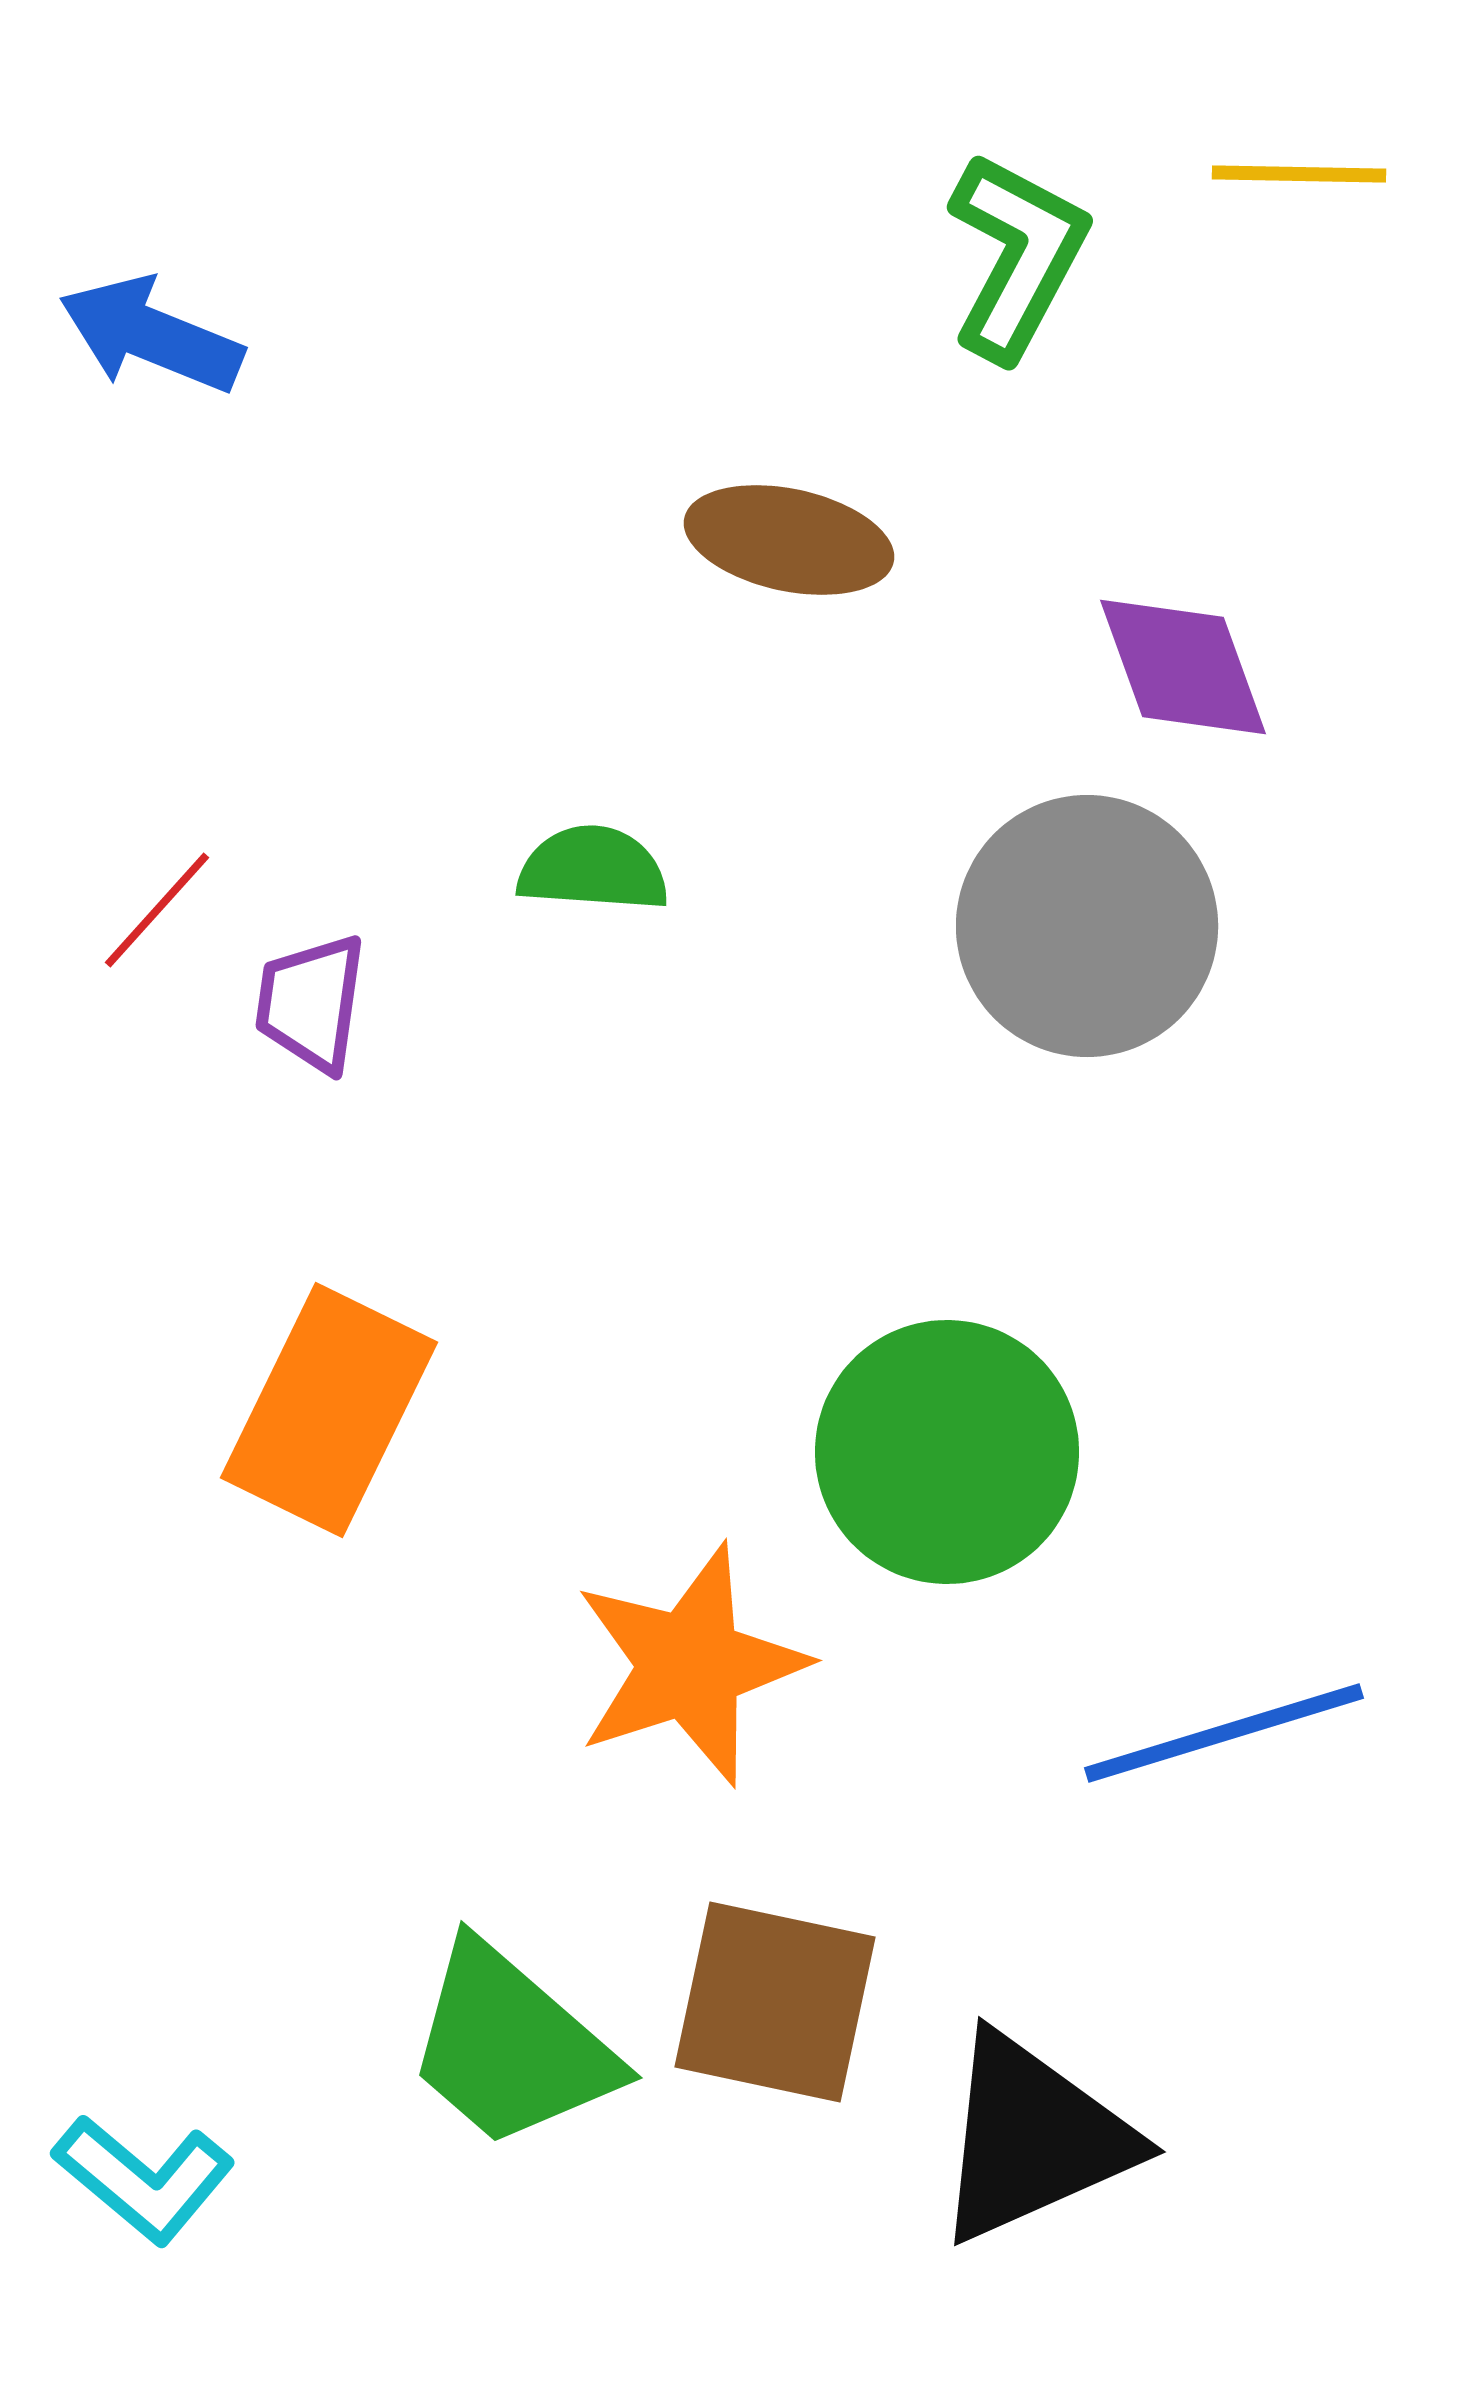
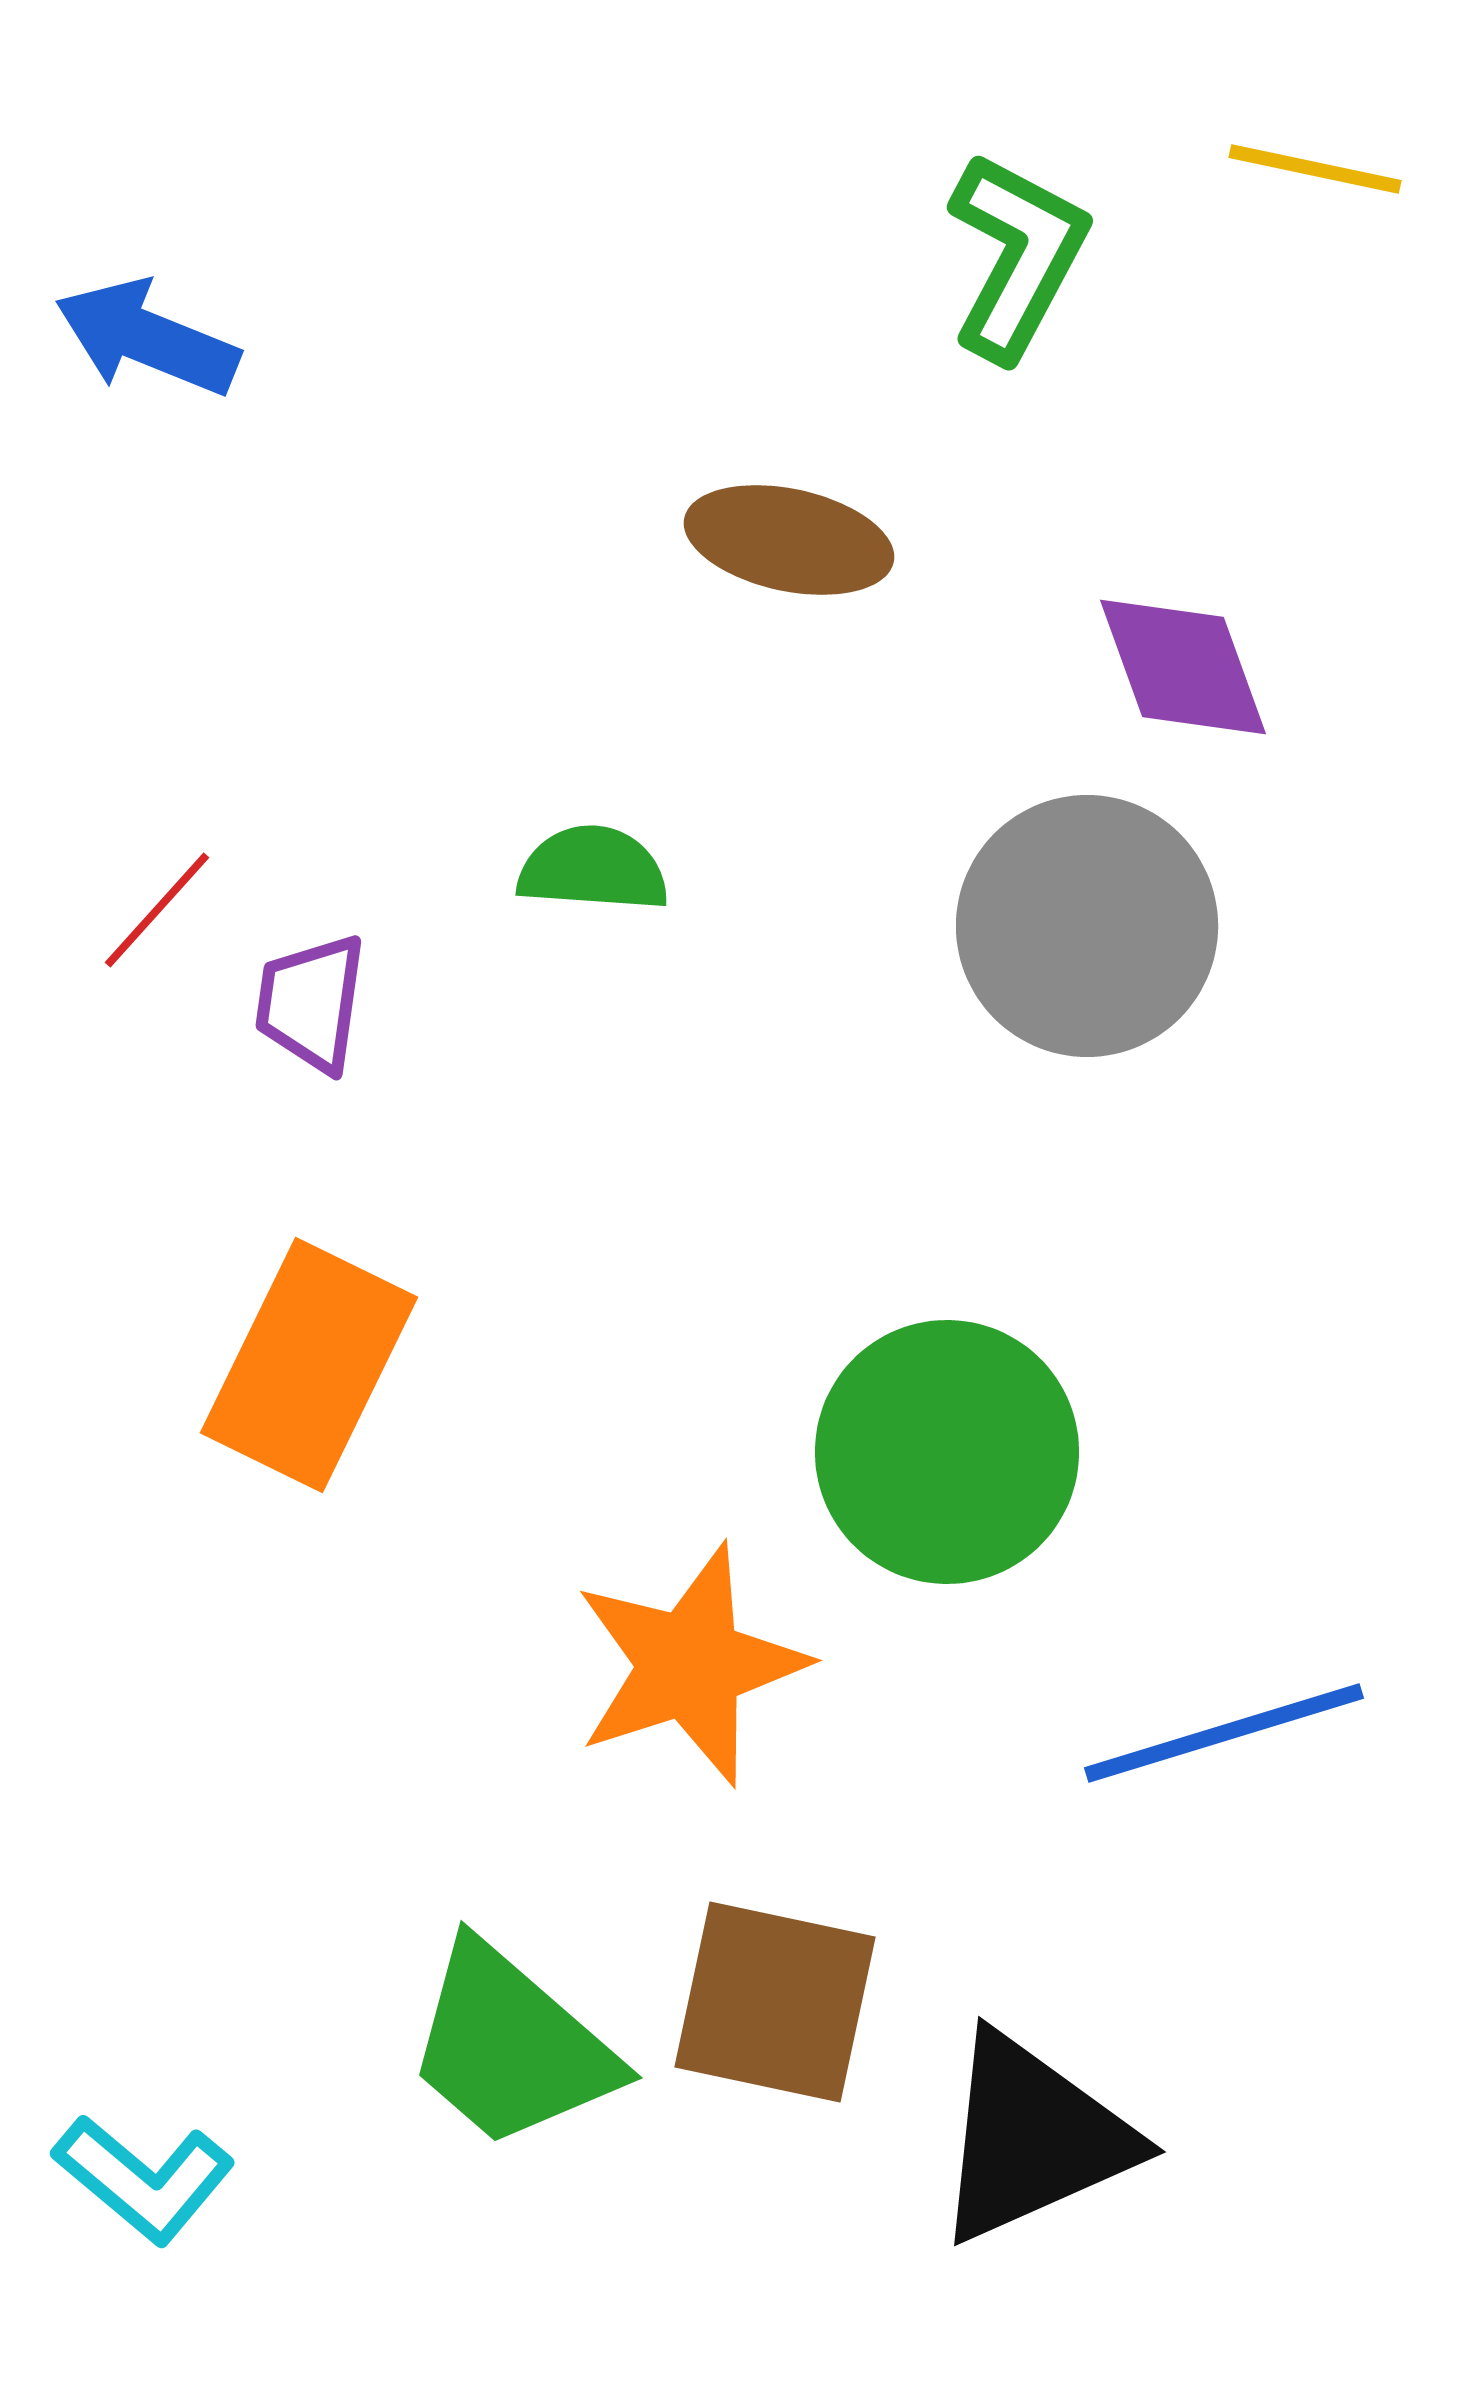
yellow line: moved 16 px right, 5 px up; rotated 11 degrees clockwise
blue arrow: moved 4 px left, 3 px down
orange rectangle: moved 20 px left, 45 px up
